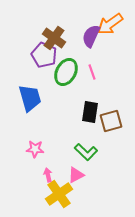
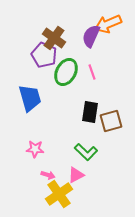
orange arrow: moved 2 px left; rotated 12 degrees clockwise
pink arrow: rotated 120 degrees clockwise
